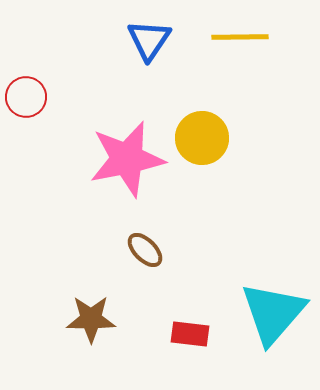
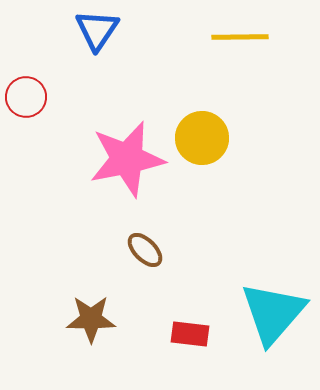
blue triangle: moved 52 px left, 10 px up
